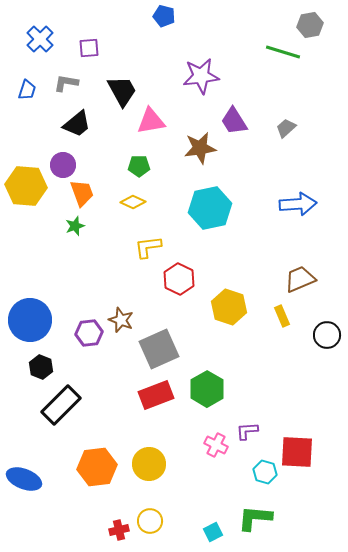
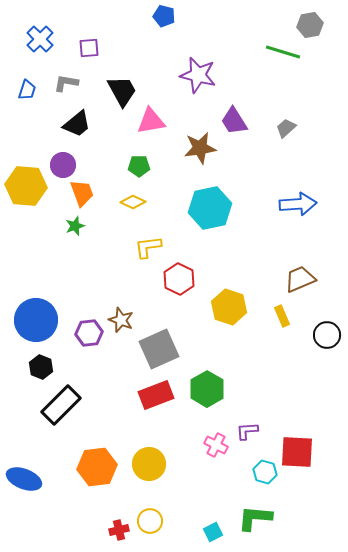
purple star at (201, 76): moved 3 px left, 1 px up; rotated 21 degrees clockwise
blue circle at (30, 320): moved 6 px right
